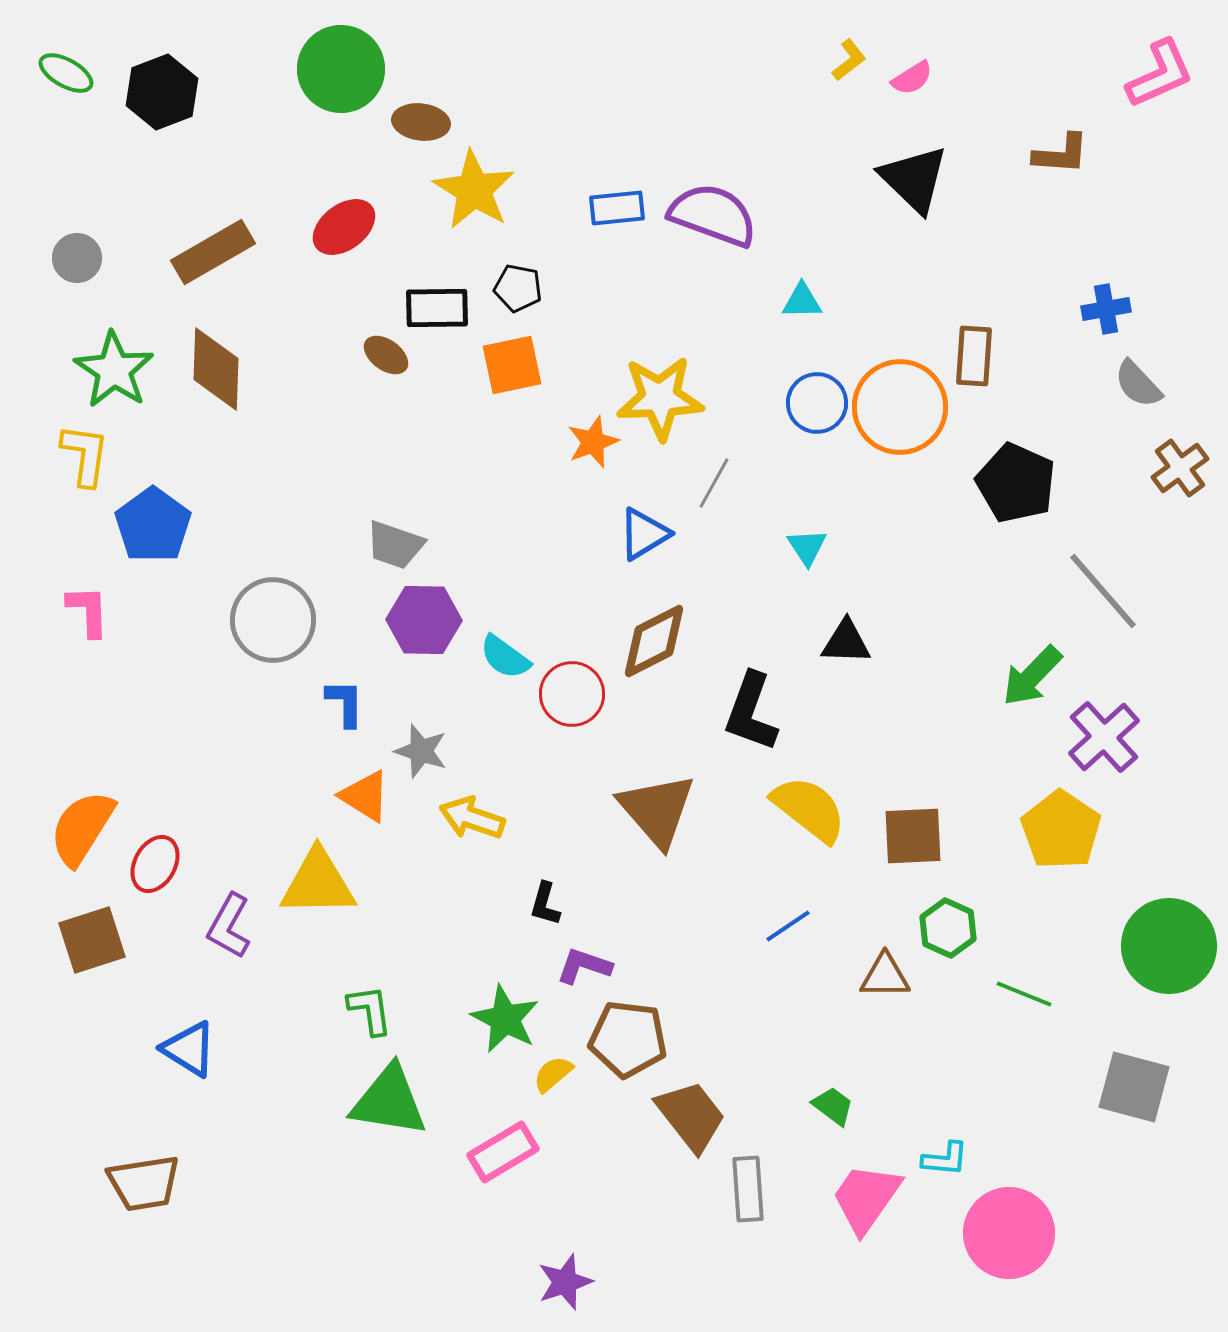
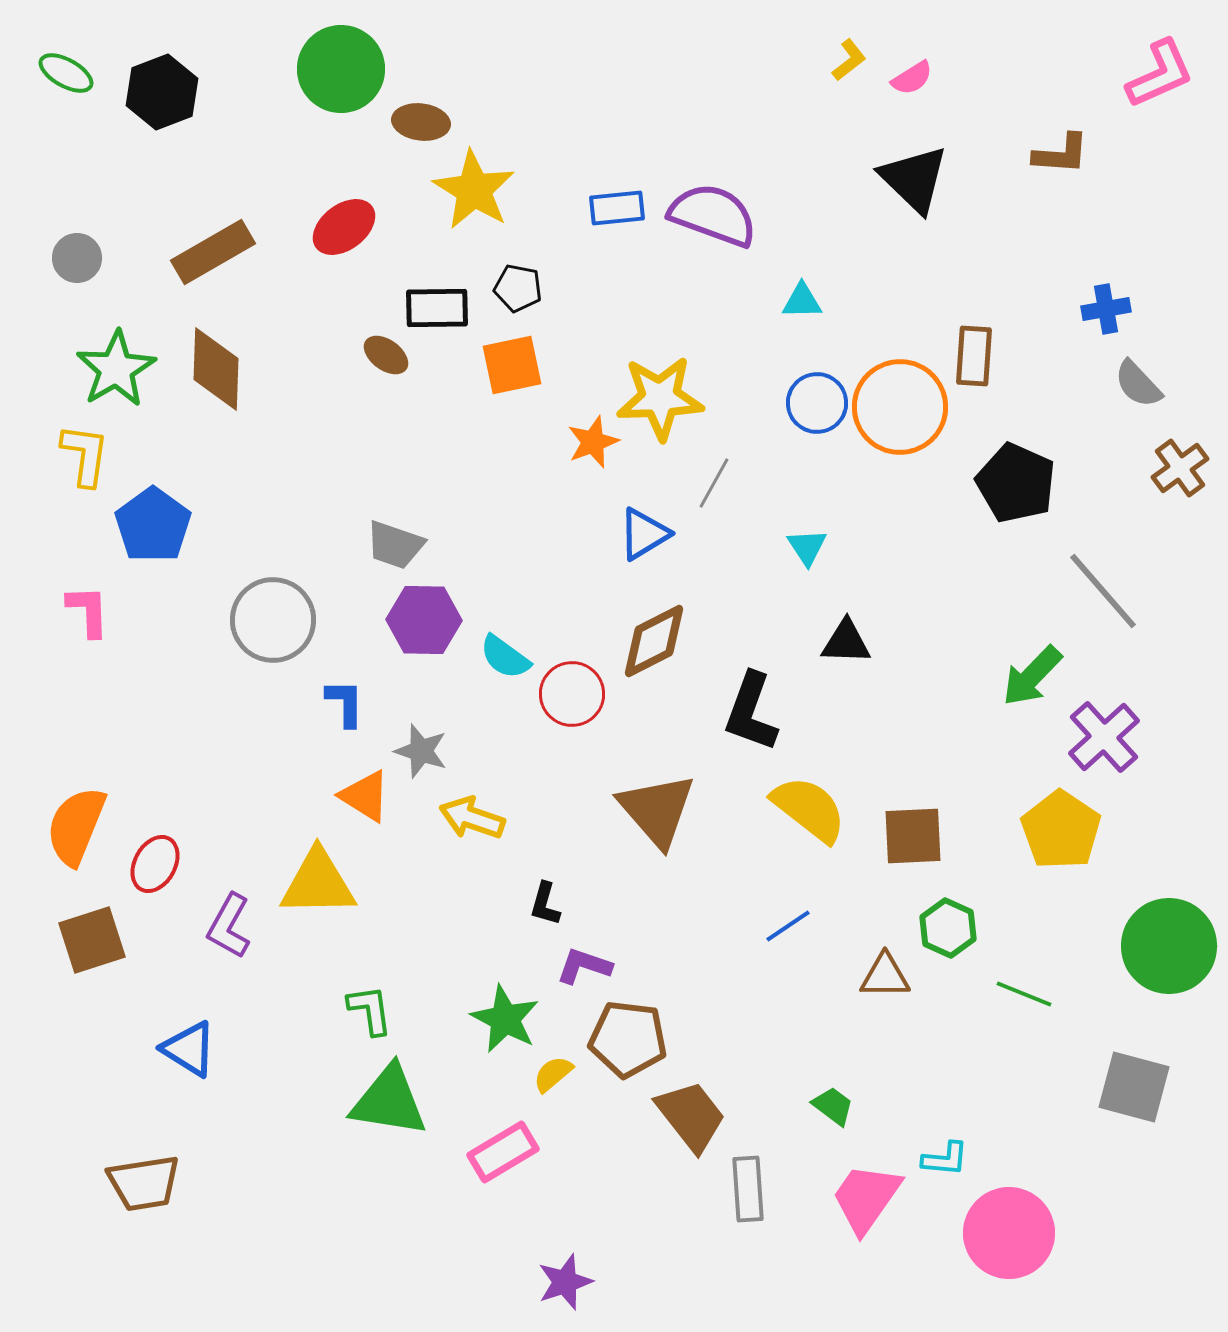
green star at (114, 370): moved 2 px right, 1 px up; rotated 8 degrees clockwise
orange semicircle at (82, 828): moved 6 px left, 2 px up; rotated 10 degrees counterclockwise
